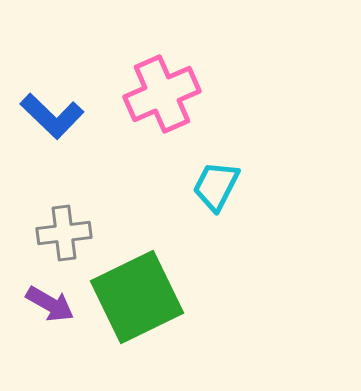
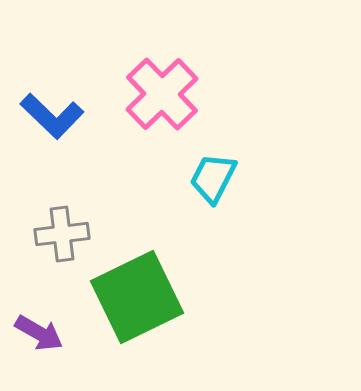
pink cross: rotated 20 degrees counterclockwise
cyan trapezoid: moved 3 px left, 8 px up
gray cross: moved 2 px left, 1 px down
purple arrow: moved 11 px left, 29 px down
